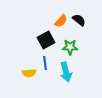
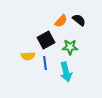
yellow semicircle: moved 1 px left, 17 px up
